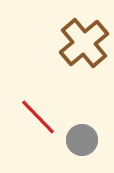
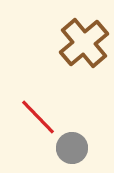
gray circle: moved 10 px left, 8 px down
